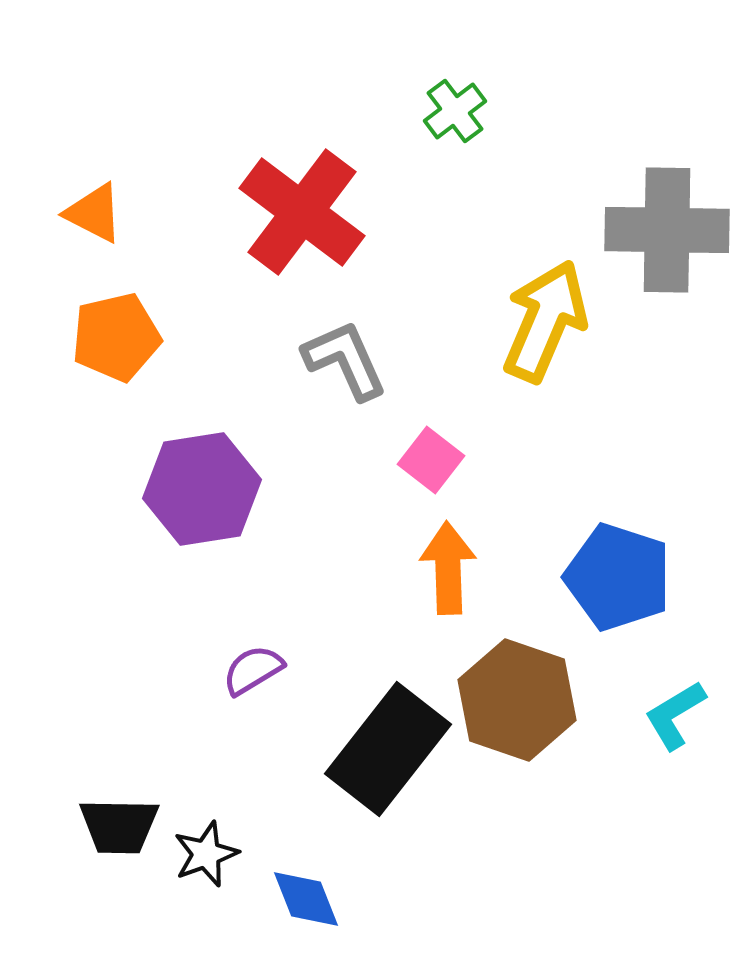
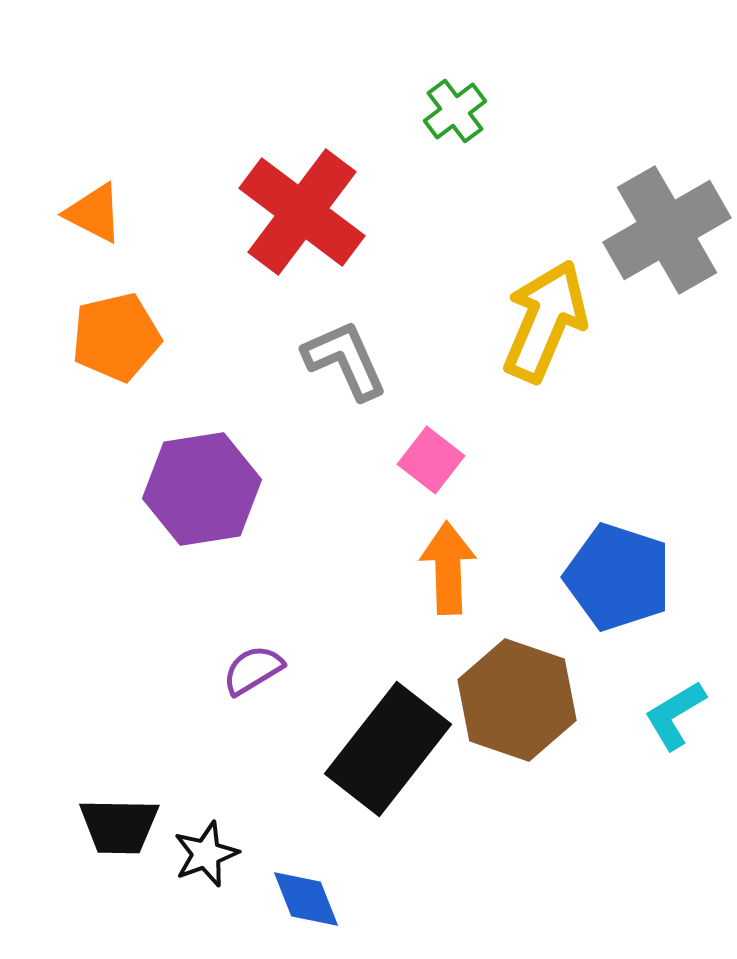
gray cross: rotated 31 degrees counterclockwise
